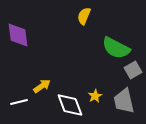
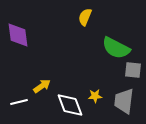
yellow semicircle: moved 1 px right, 1 px down
gray square: rotated 36 degrees clockwise
yellow star: rotated 24 degrees clockwise
gray trapezoid: rotated 20 degrees clockwise
